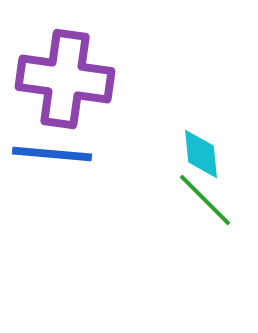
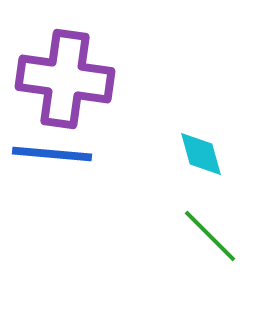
cyan diamond: rotated 10 degrees counterclockwise
green line: moved 5 px right, 36 px down
